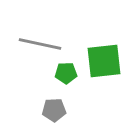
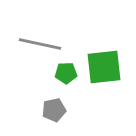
green square: moved 6 px down
gray pentagon: rotated 10 degrees counterclockwise
